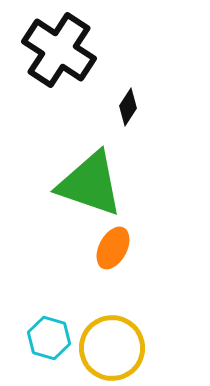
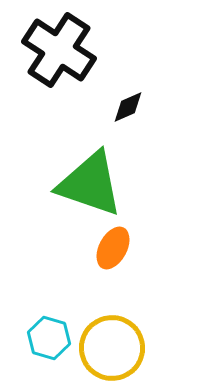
black diamond: rotated 33 degrees clockwise
